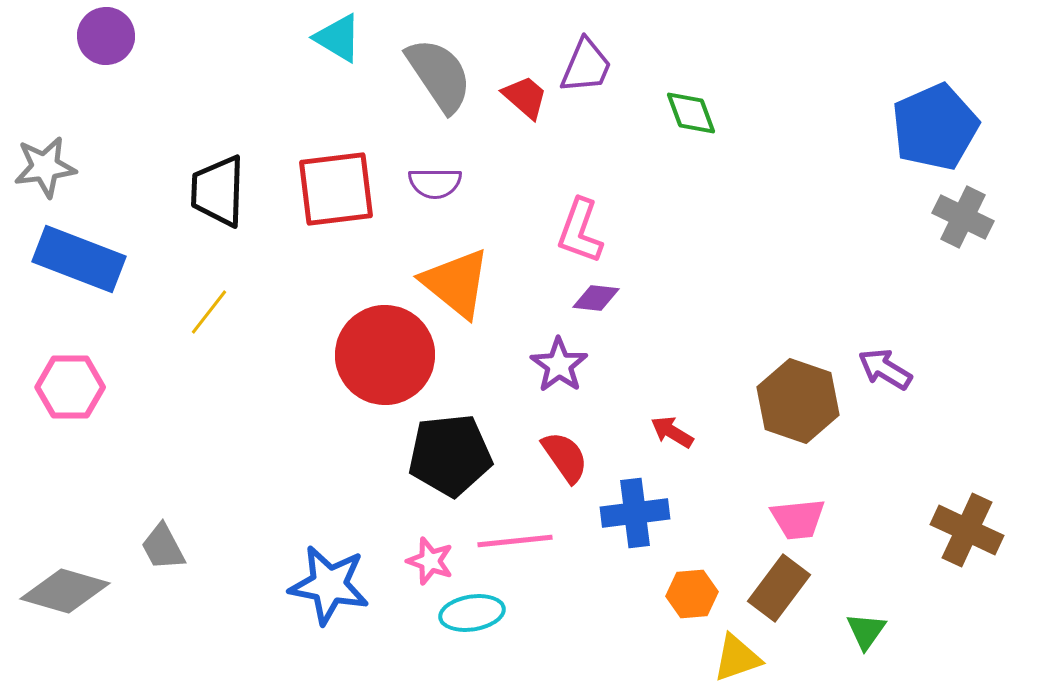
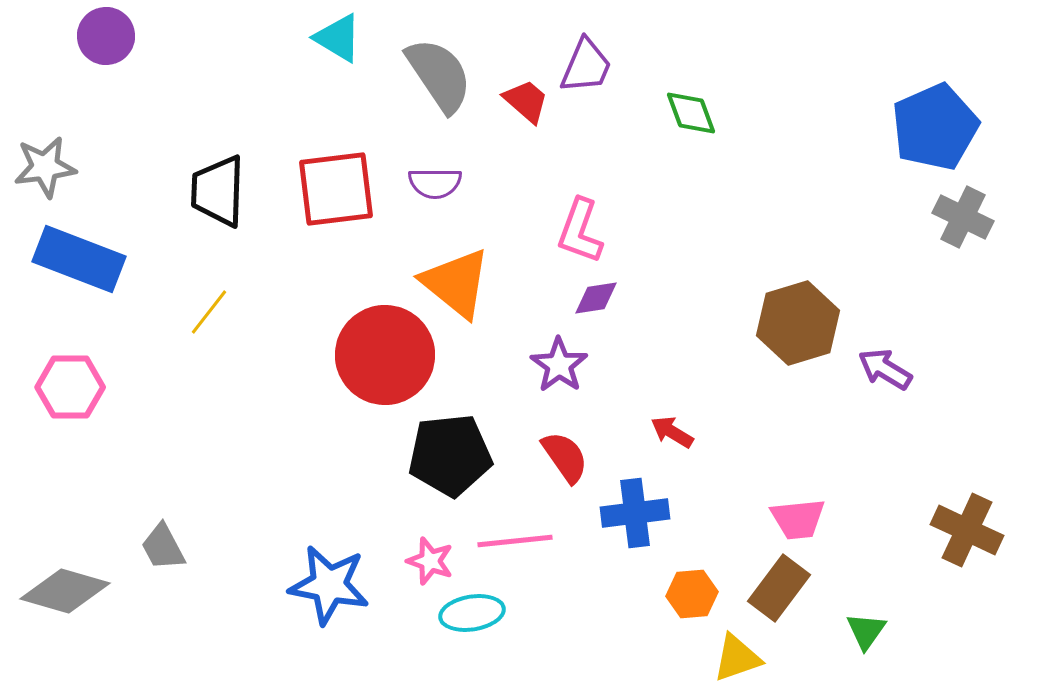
red trapezoid: moved 1 px right, 4 px down
purple diamond: rotated 15 degrees counterclockwise
brown hexagon: moved 78 px up; rotated 24 degrees clockwise
